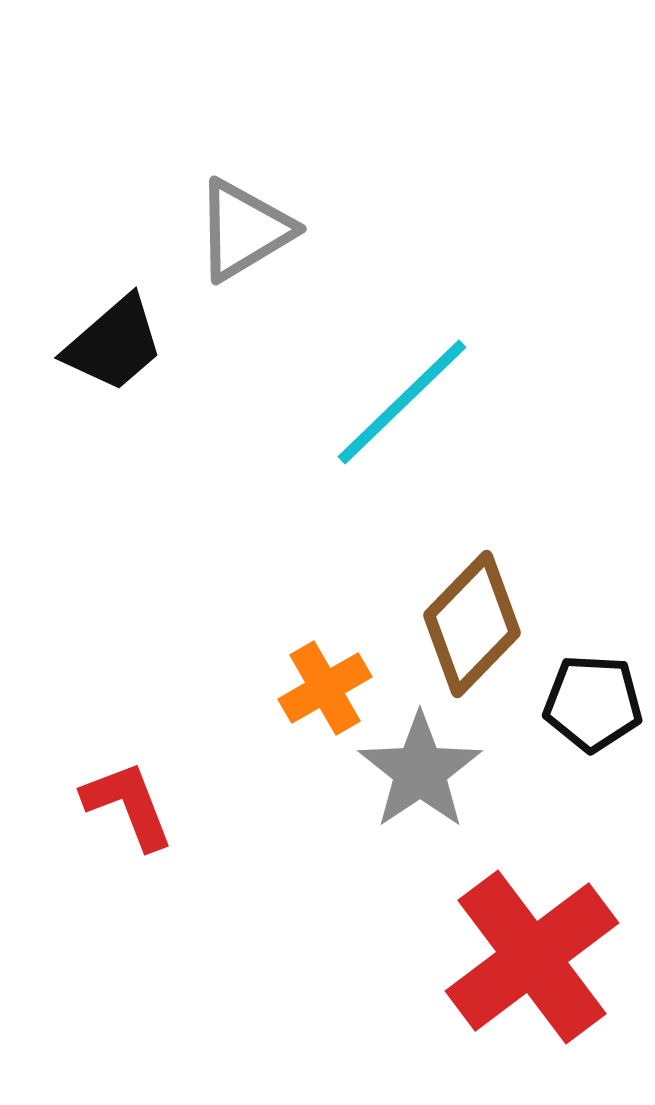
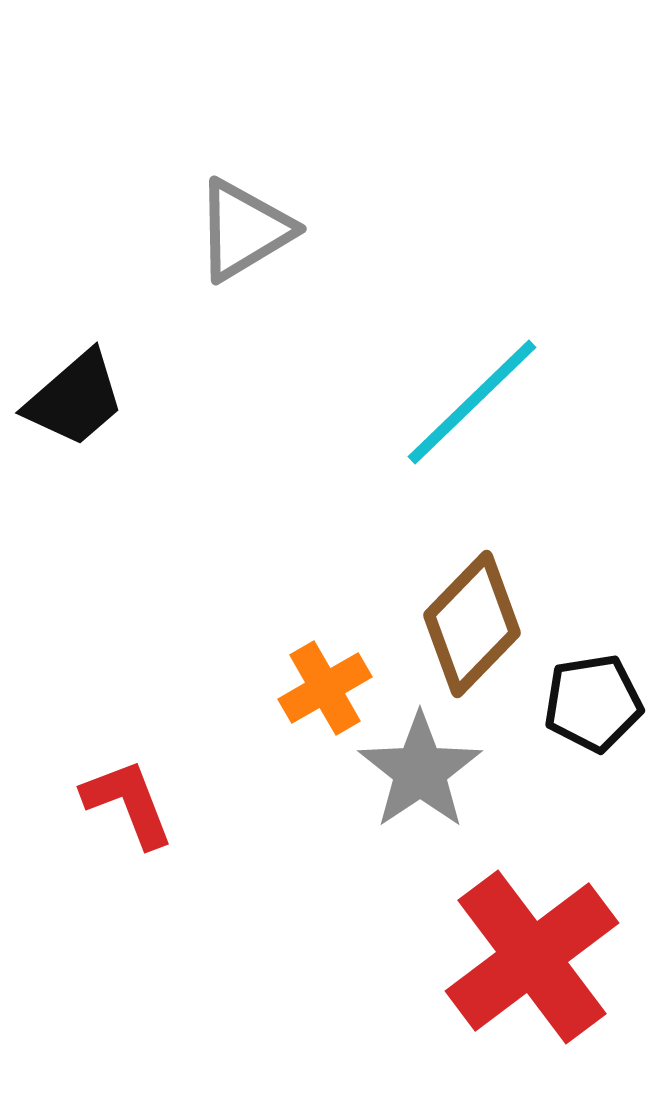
black trapezoid: moved 39 px left, 55 px down
cyan line: moved 70 px right
black pentagon: rotated 12 degrees counterclockwise
red L-shape: moved 2 px up
